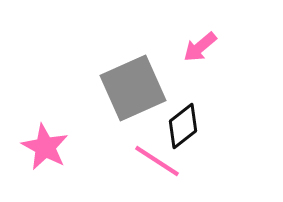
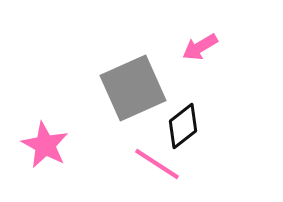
pink arrow: rotated 9 degrees clockwise
pink star: moved 2 px up
pink line: moved 3 px down
